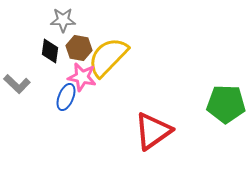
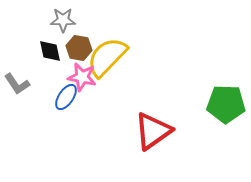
black diamond: rotated 20 degrees counterclockwise
yellow semicircle: moved 1 px left
gray L-shape: rotated 12 degrees clockwise
blue ellipse: rotated 12 degrees clockwise
